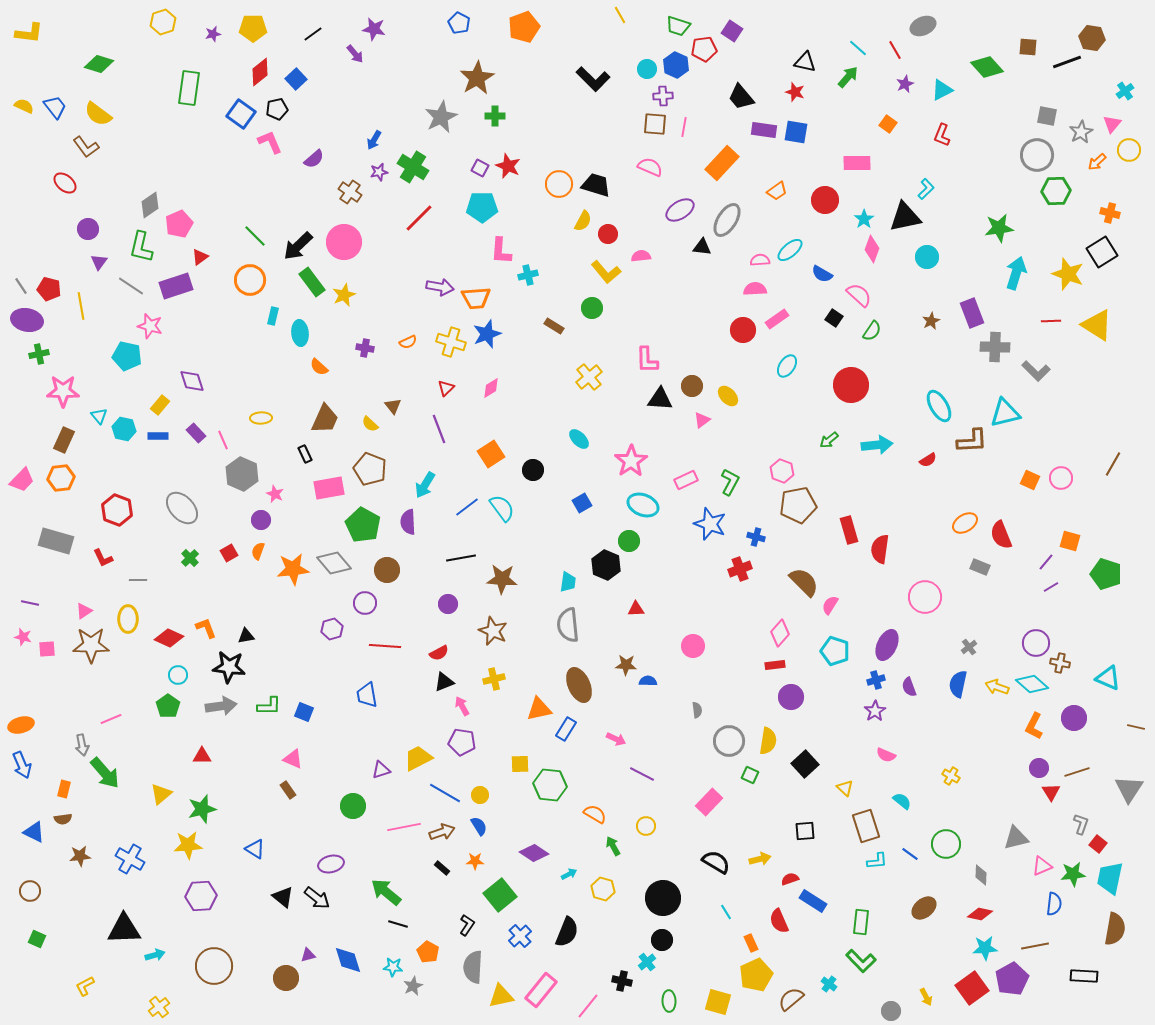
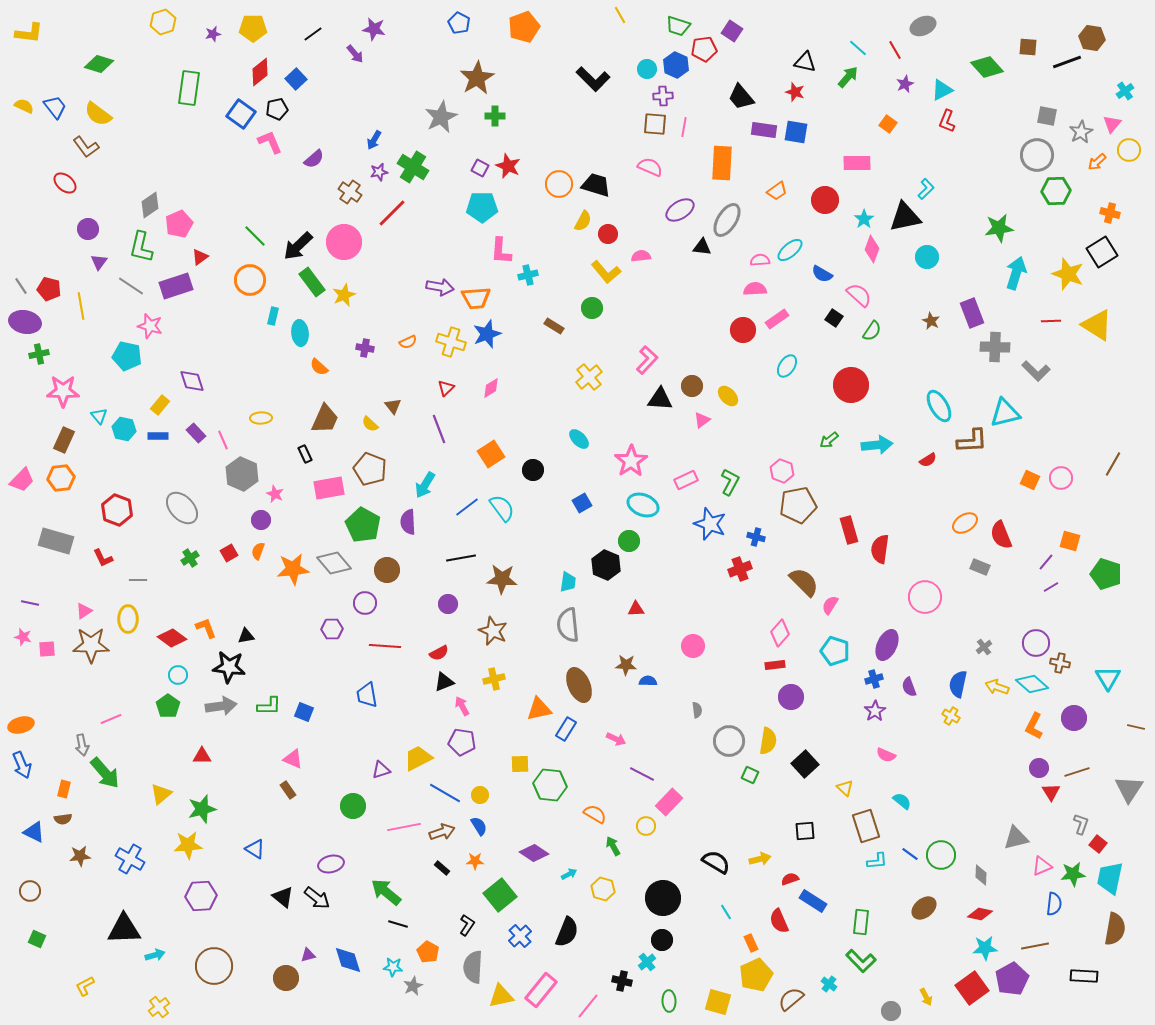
red L-shape at (942, 135): moved 5 px right, 14 px up
orange rectangle at (722, 163): rotated 40 degrees counterclockwise
red line at (419, 218): moved 27 px left, 5 px up
purple ellipse at (27, 320): moved 2 px left, 2 px down
brown star at (931, 321): rotated 18 degrees counterclockwise
pink L-shape at (647, 360): rotated 136 degrees counterclockwise
green cross at (190, 558): rotated 12 degrees clockwise
purple hexagon at (332, 629): rotated 15 degrees clockwise
red diamond at (169, 638): moved 3 px right; rotated 12 degrees clockwise
gray cross at (969, 647): moved 15 px right
cyan triangle at (1108, 678): rotated 36 degrees clockwise
blue cross at (876, 680): moved 2 px left, 1 px up
yellow cross at (951, 776): moved 60 px up
pink rectangle at (709, 802): moved 40 px left
green circle at (946, 844): moved 5 px left, 11 px down
